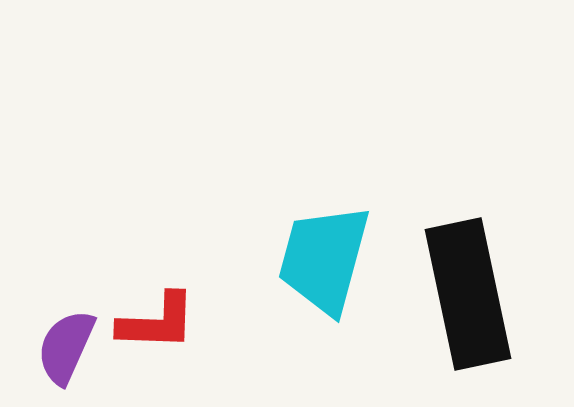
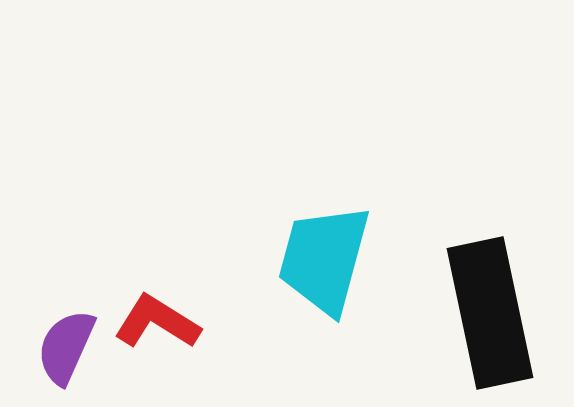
black rectangle: moved 22 px right, 19 px down
red L-shape: rotated 150 degrees counterclockwise
